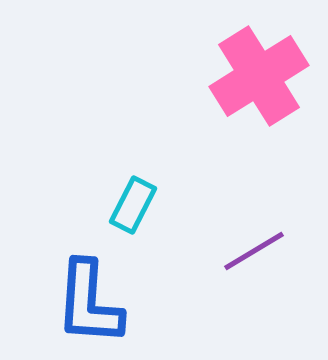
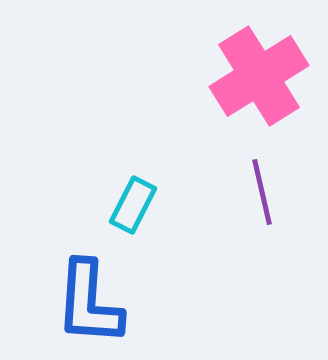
purple line: moved 8 px right, 59 px up; rotated 72 degrees counterclockwise
